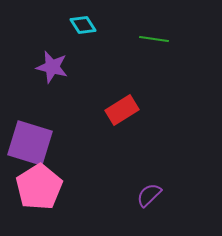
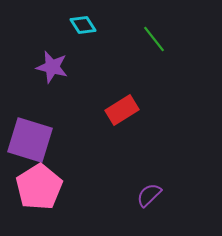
green line: rotated 44 degrees clockwise
purple square: moved 3 px up
